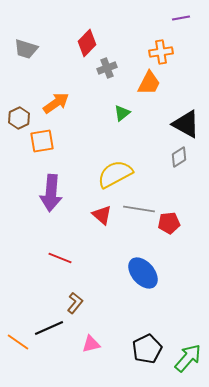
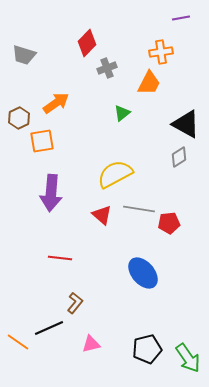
gray trapezoid: moved 2 px left, 6 px down
red line: rotated 15 degrees counterclockwise
black pentagon: rotated 12 degrees clockwise
green arrow: rotated 104 degrees clockwise
